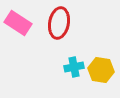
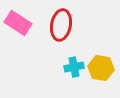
red ellipse: moved 2 px right, 2 px down
yellow hexagon: moved 2 px up
